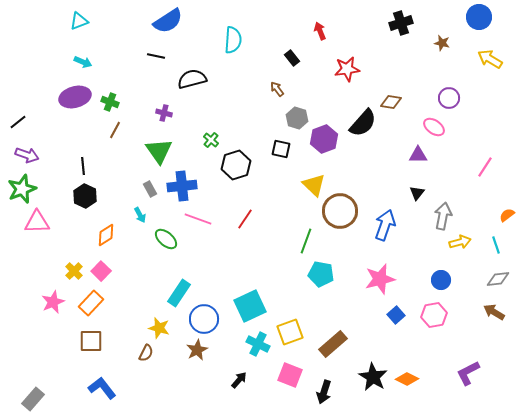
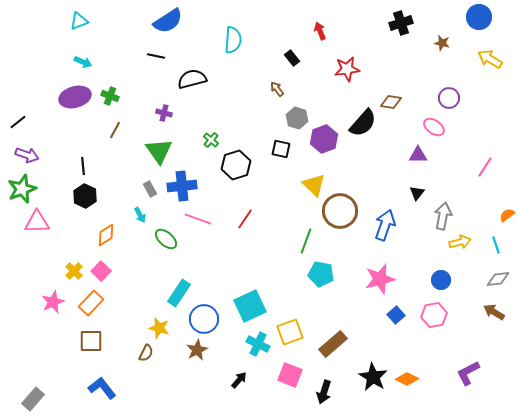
green cross at (110, 102): moved 6 px up
